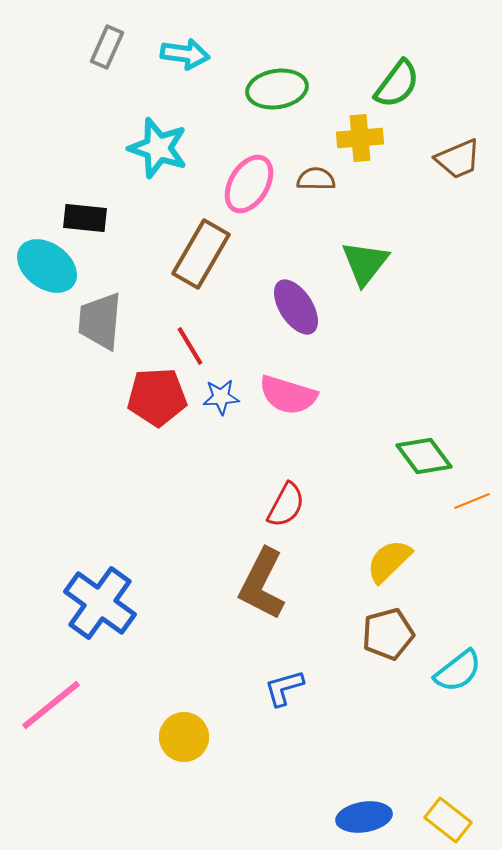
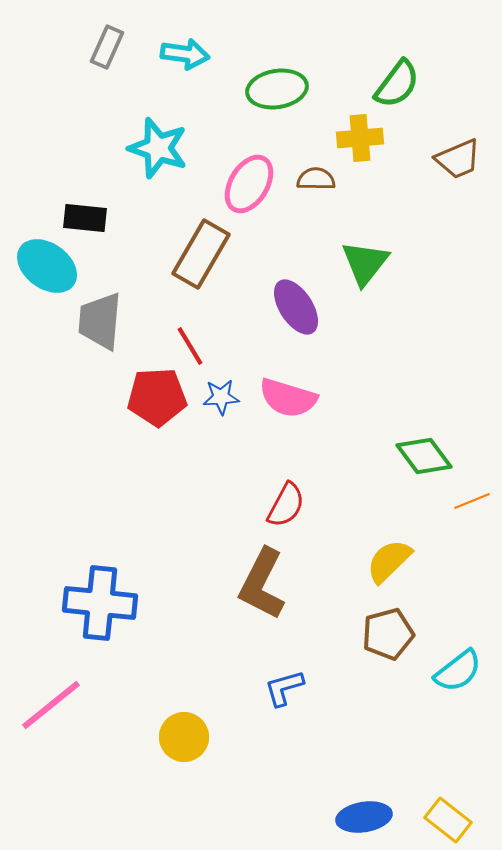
pink semicircle: moved 3 px down
blue cross: rotated 30 degrees counterclockwise
